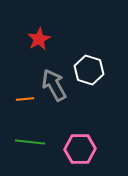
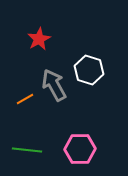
orange line: rotated 24 degrees counterclockwise
green line: moved 3 px left, 8 px down
